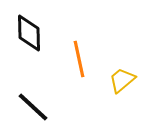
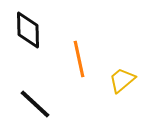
black diamond: moved 1 px left, 3 px up
black line: moved 2 px right, 3 px up
